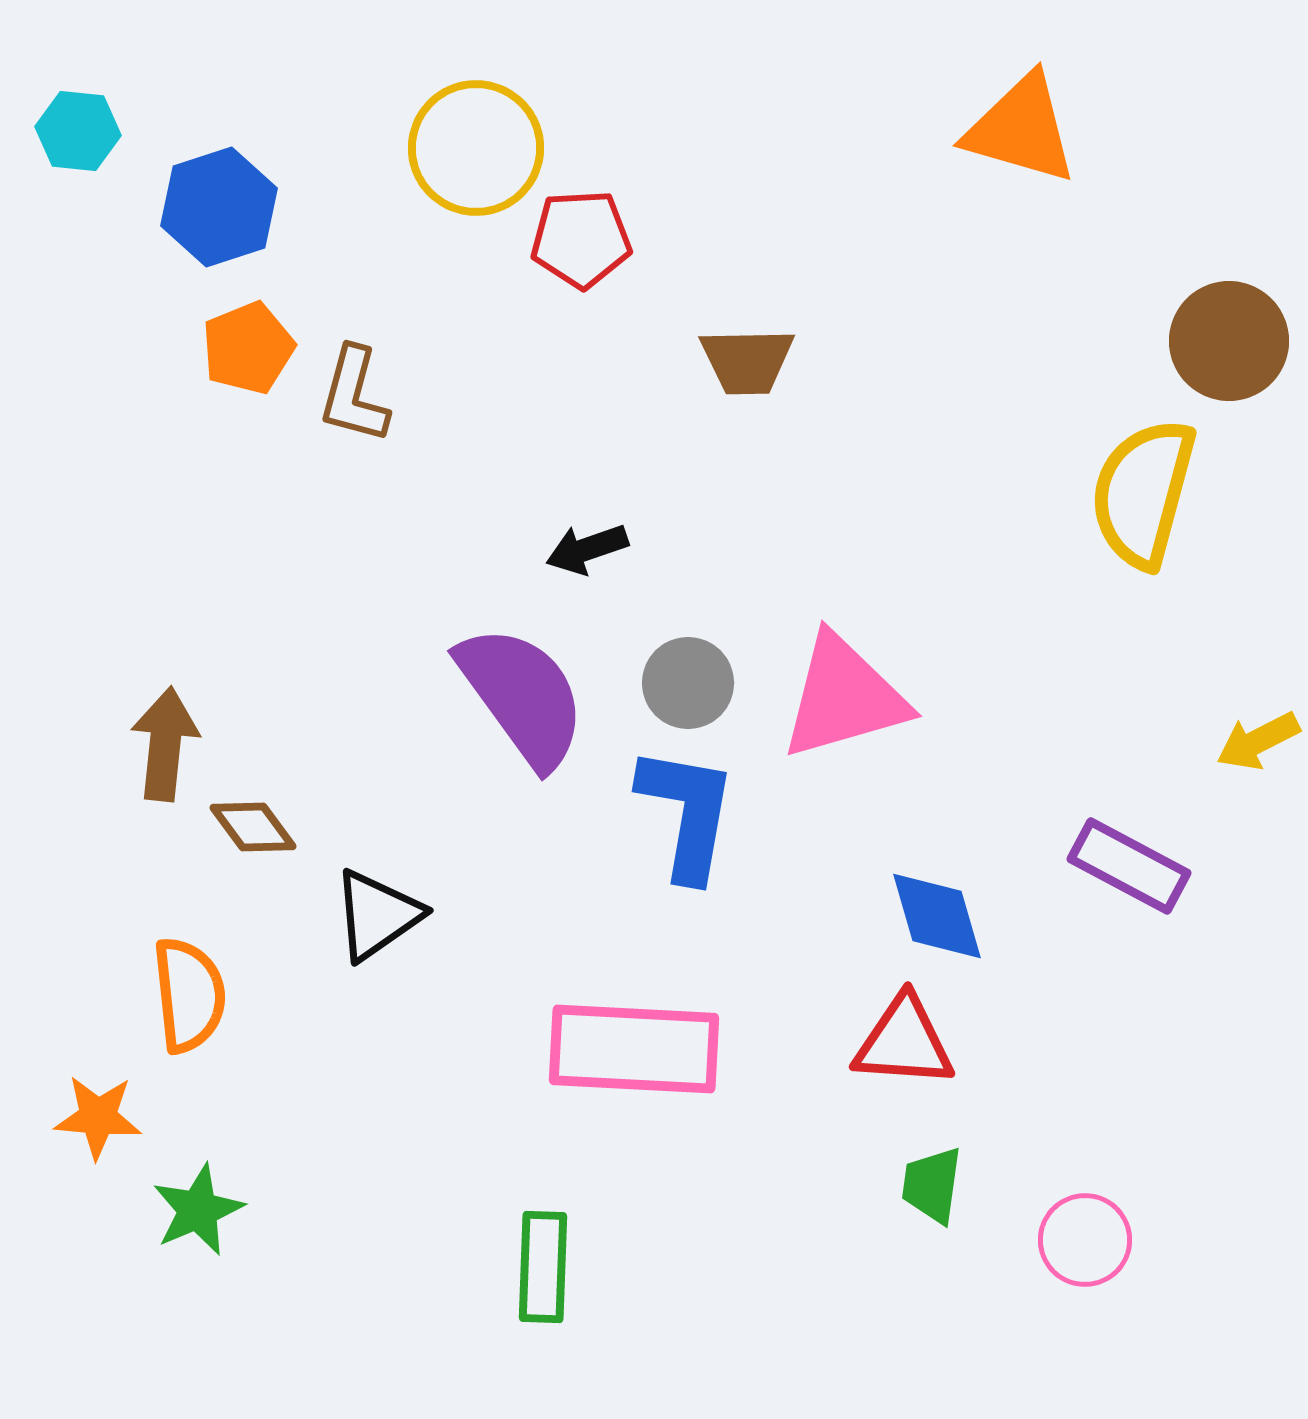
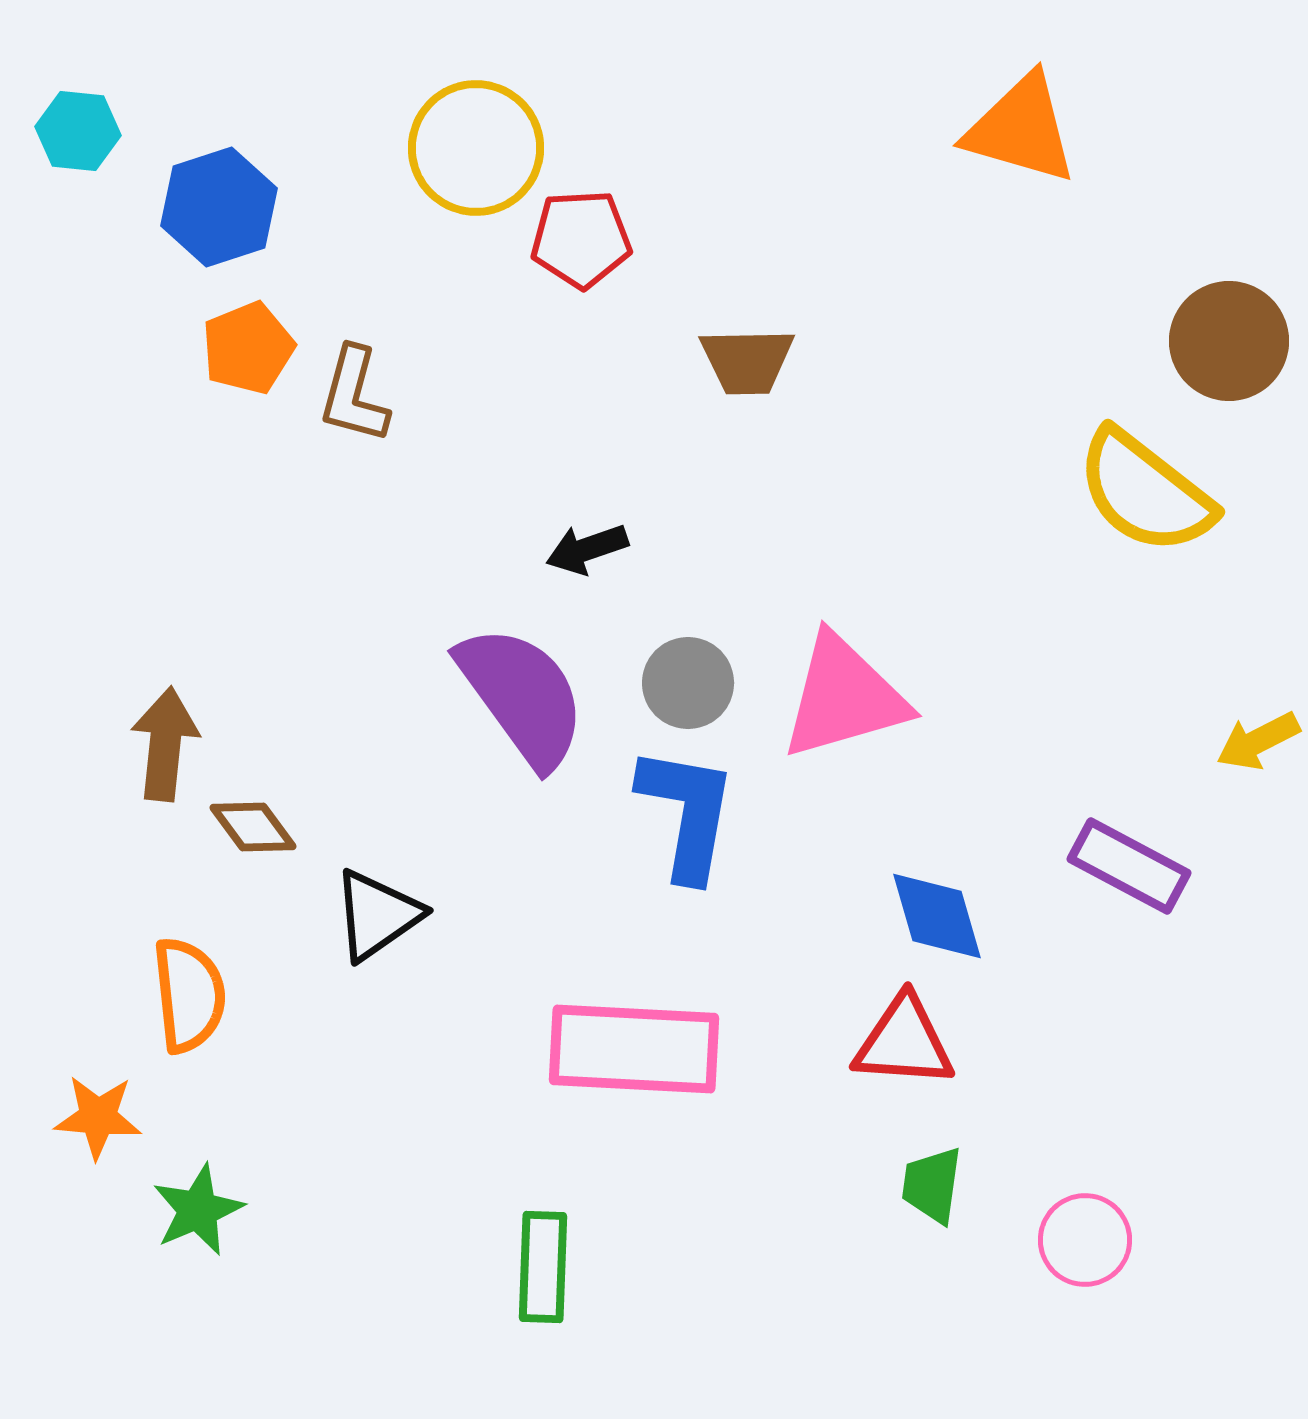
yellow semicircle: moved 2 px right, 1 px up; rotated 67 degrees counterclockwise
